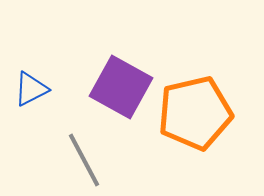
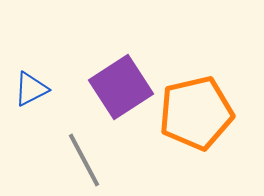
purple square: rotated 28 degrees clockwise
orange pentagon: moved 1 px right
